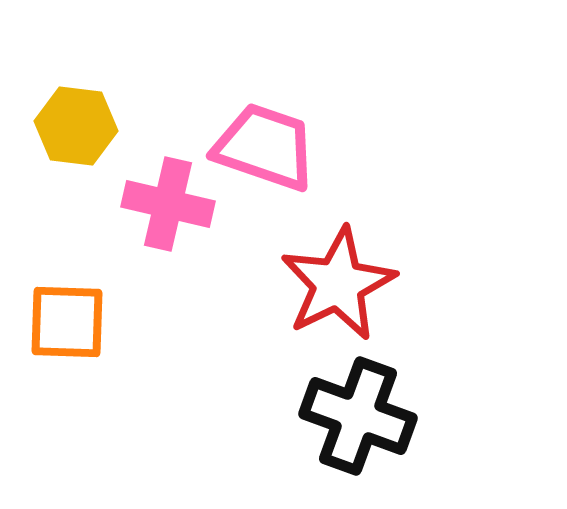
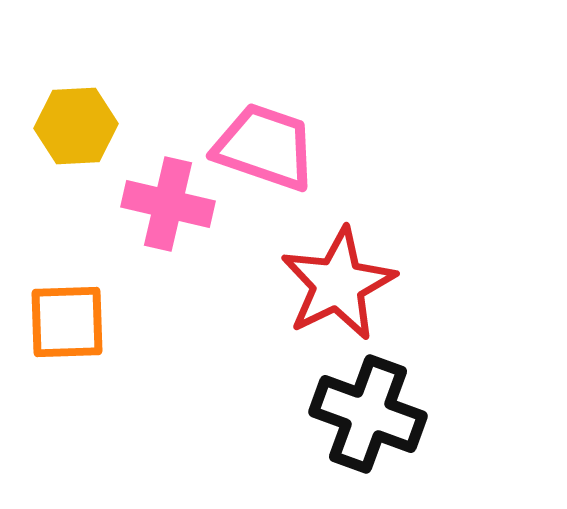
yellow hexagon: rotated 10 degrees counterclockwise
orange square: rotated 4 degrees counterclockwise
black cross: moved 10 px right, 2 px up
